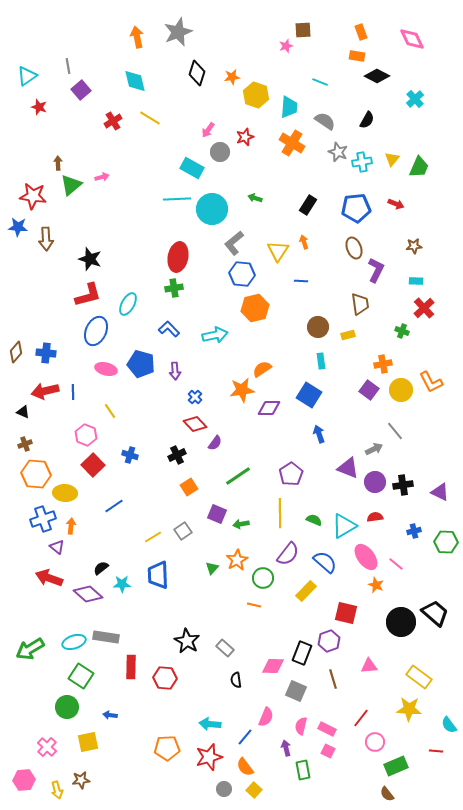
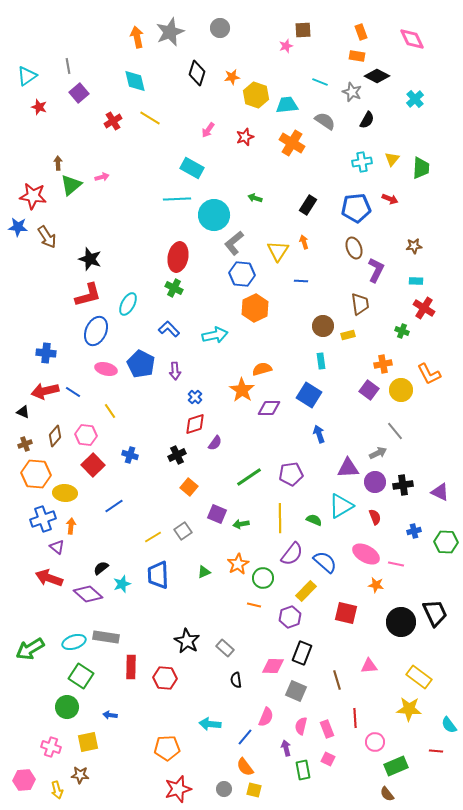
gray star at (178, 32): moved 8 px left
purple square at (81, 90): moved 2 px left, 3 px down
cyan trapezoid at (289, 107): moved 2 px left, 2 px up; rotated 100 degrees counterclockwise
gray circle at (220, 152): moved 124 px up
gray star at (338, 152): moved 14 px right, 60 px up
green trapezoid at (419, 167): moved 2 px right, 1 px down; rotated 20 degrees counterclockwise
red arrow at (396, 204): moved 6 px left, 5 px up
cyan circle at (212, 209): moved 2 px right, 6 px down
brown arrow at (46, 239): moved 1 px right, 2 px up; rotated 30 degrees counterclockwise
green cross at (174, 288): rotated 36 degrees clockwise
orange hexagon at (255, 308): rotated 12 degrees counterclockwise
red cross at (424, 308): rotated 15 degrees counterclockwise
brown circle at (318, 327): moved 5 px right, 1 px up
brown diamond at (16, 352): moved 39 px right, 84 px down
blue pentagon at (141, 364): rotated 12 degrees clockwise
orange semicircle at (262, 369): rotated 18 degrees clockwise
orange L-shape at (431, 382): moved 2 px left, 8 px up
orange star at (242, 390): rotated 30 degrees counterclockwise
blue line at (73, 392): rotated 56 degrees counterclockwise
red diamond at (195, 424): rotated 65 degrees counterclockwise
pink hexagon at (86, 435): rotated 15 degrees counterclockwise
gray arrow at (374, 449): moved 4 px right, 4 px down
purple triangle at (348, 468): rotated 25 degrees counterclockwise
purple pentagon at (291, 474): rotated 25 degrees clockwise
green line at (238, 476): moved 11 px right, 1 px down
orange square at (189, 487): rotated 18 degrees counterclockwise
yellow line at (280, 513): moved 5 px down
red semicircle at (375, 517): rotated 77 degrees clockwise
cyan triangle at (344, 526): moved 3 px left, 20 px up
purple semicircle at (288, 554): moved 4 px right
pink ellipse at (366, 557): moved 3 px up; rotated 24 degrees counterclockwise
orange star at (237, 560): moved 1 px right, 4 px down
pink line at (396, 564): rotated 28 degrees counterclockwise
green triangle at (212, 568): moved 8 px left, 4 px down; rotated 24 degrees clockwise
cyan star at (122, 584): rotated 18 degrees counterclockwise
orange star at (376, 585): rotated 14 degrees counterclockwise
black trapezoid at (435, 613): rotated 24 degrees clockwise
purple hexagon at (329, 641): moved 39 px left, 24 px up
brown line at (333, 679): moved 4 px right, 1 px down
red line at (361, 718): moved 6 px left; rotated 42 degrees counterclockwise
pink rectangle at (327, 729): rotated 42 degrees clockwise
pink cross at (47, 747): moved 4 px right; rotated 24 degrees counterclockwise
pink square at (328, 751): moved 8 px down
red star at (209, 757): moved 31 px left, 32 px down
brown star at (81, 780): moved 1 px left, 5 px up; rotated 12 degrees clockwise
yellow square at (254, 790): rotated 28 degrees counterclockwise
